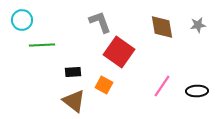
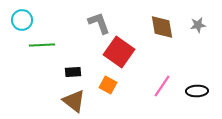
gray L-shape: moved 1 px left, 1 px down
orange square: moved 4 px right
